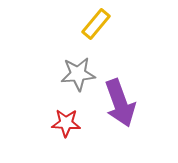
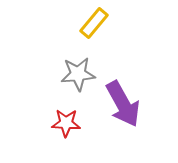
yellow rectangle: moved 2 px left, 1 px up
purple arrow: moved 3 px right, 1 px down; rotated 9 degrees counterclockwise
